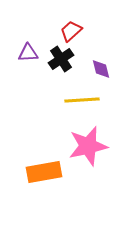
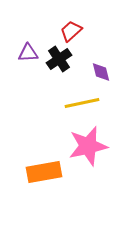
black cross: moved 2 px left
purple diamond: moved 3 px down
yellow line: moved 3 px down; rotated 8 degrees counterclockwise
